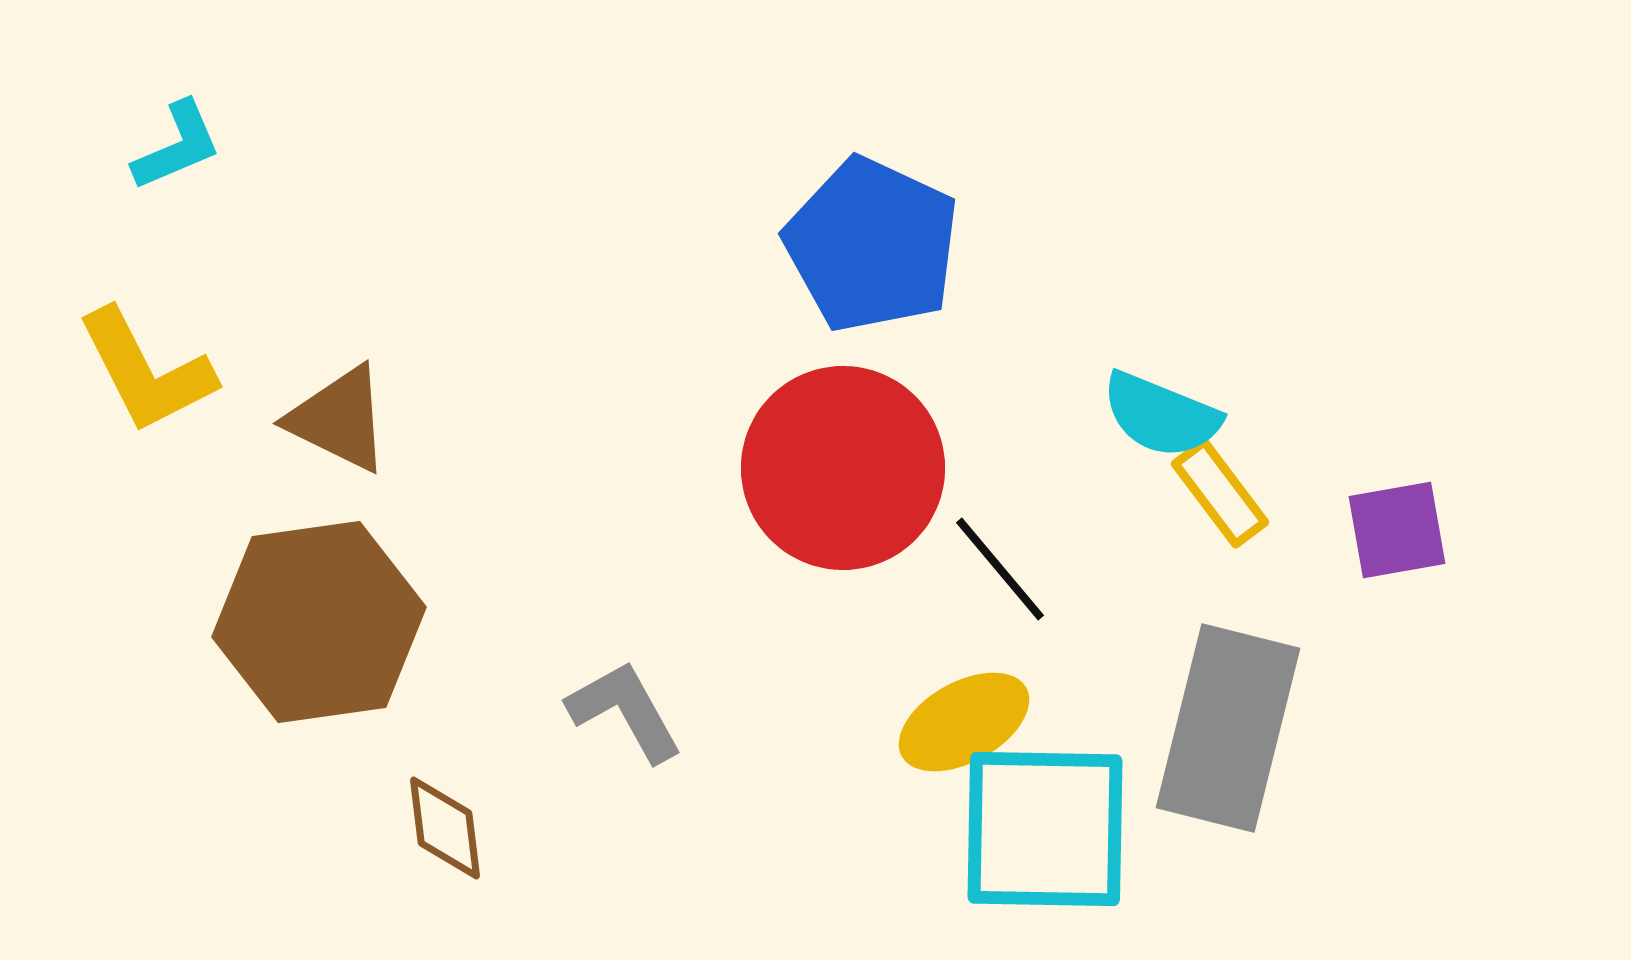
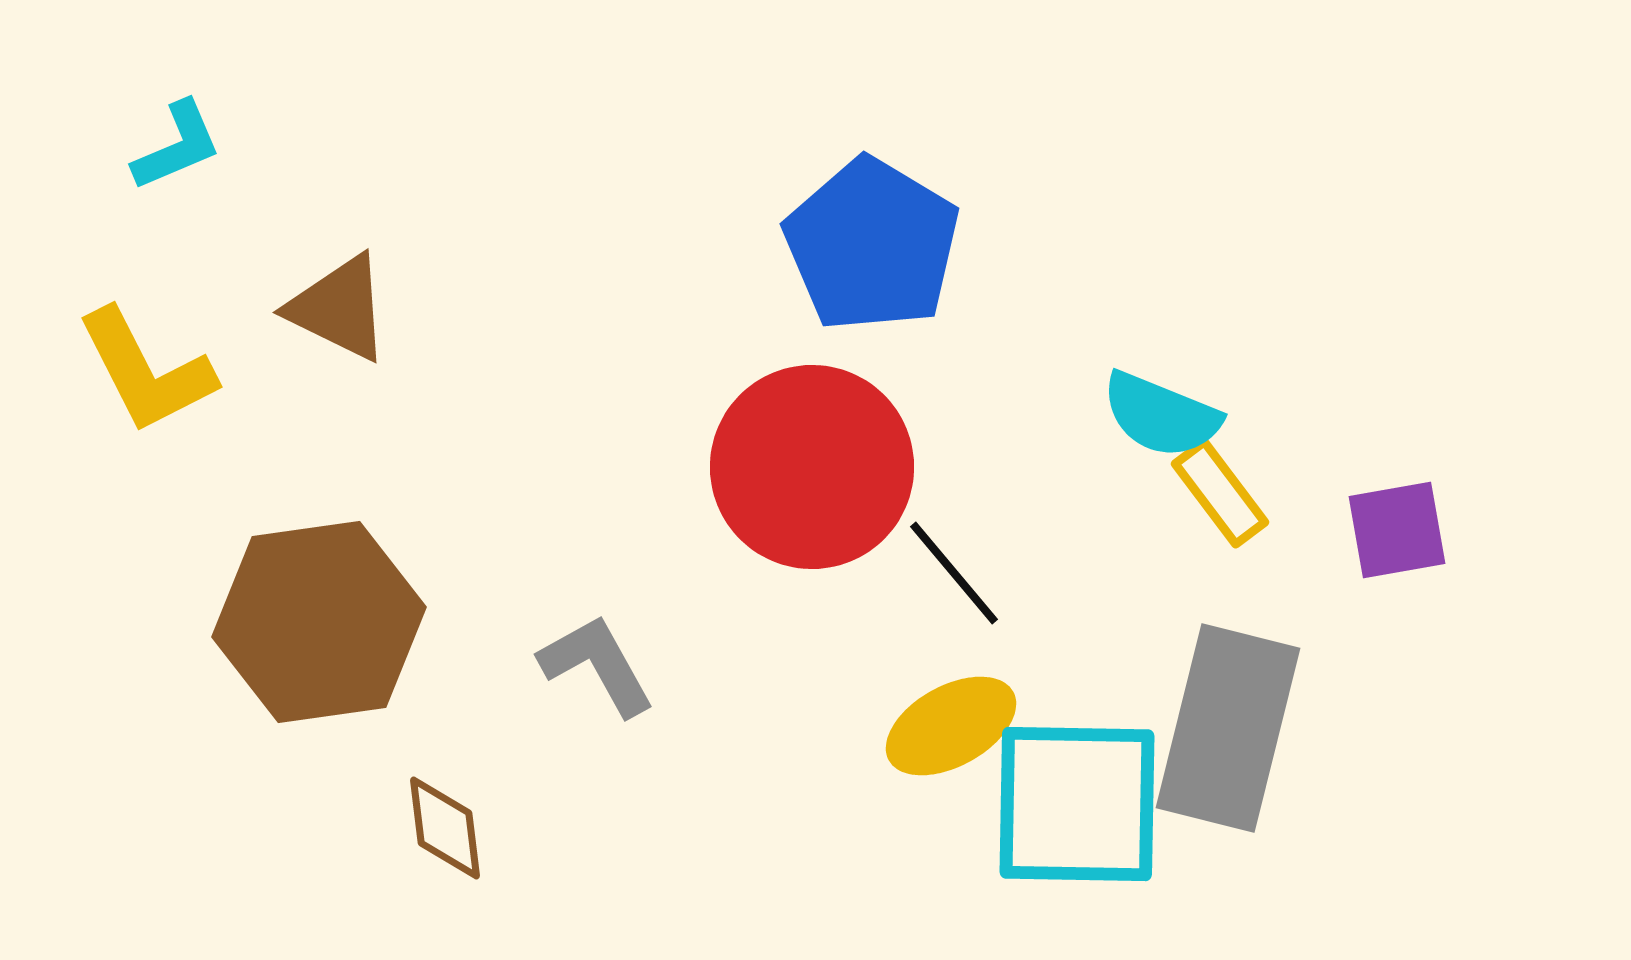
blue pentagon: rotated 6 degrees clockwise
brown triangle: moved 111 px up
red circle: moved 31 px left, 1 px up
black line: moved 46 px left, 4 px down
gray L-shape: moved 28 px left, 46 px up
yellow ellipse: moved 13 px left, 4 px down
cyan square: moved 32 px right, 25 px up
